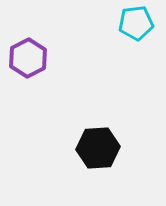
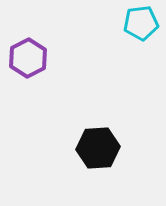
cyan pentagon: moved 5 px right
